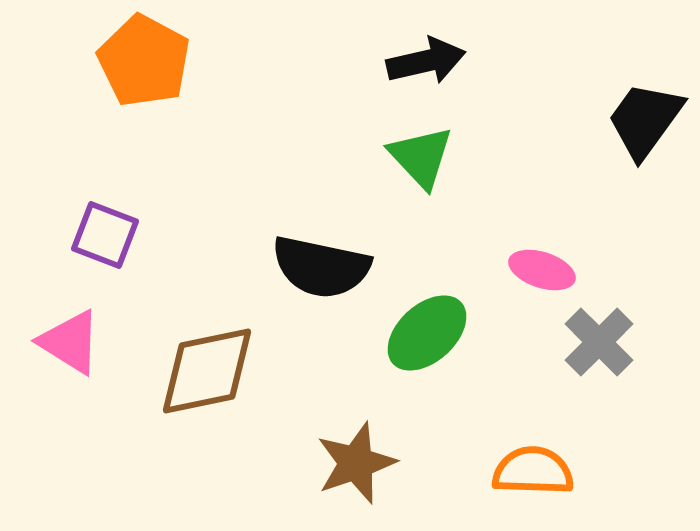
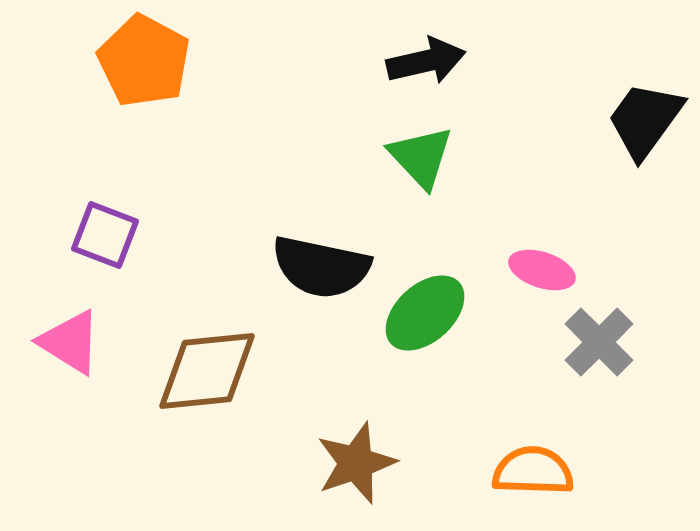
green ellipse: moved 2 px left, 20 px up
brown diamond: rotated 6 degrees clockwise
